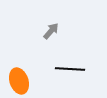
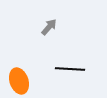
gray arrow: moved 2 px left, 4 px up
